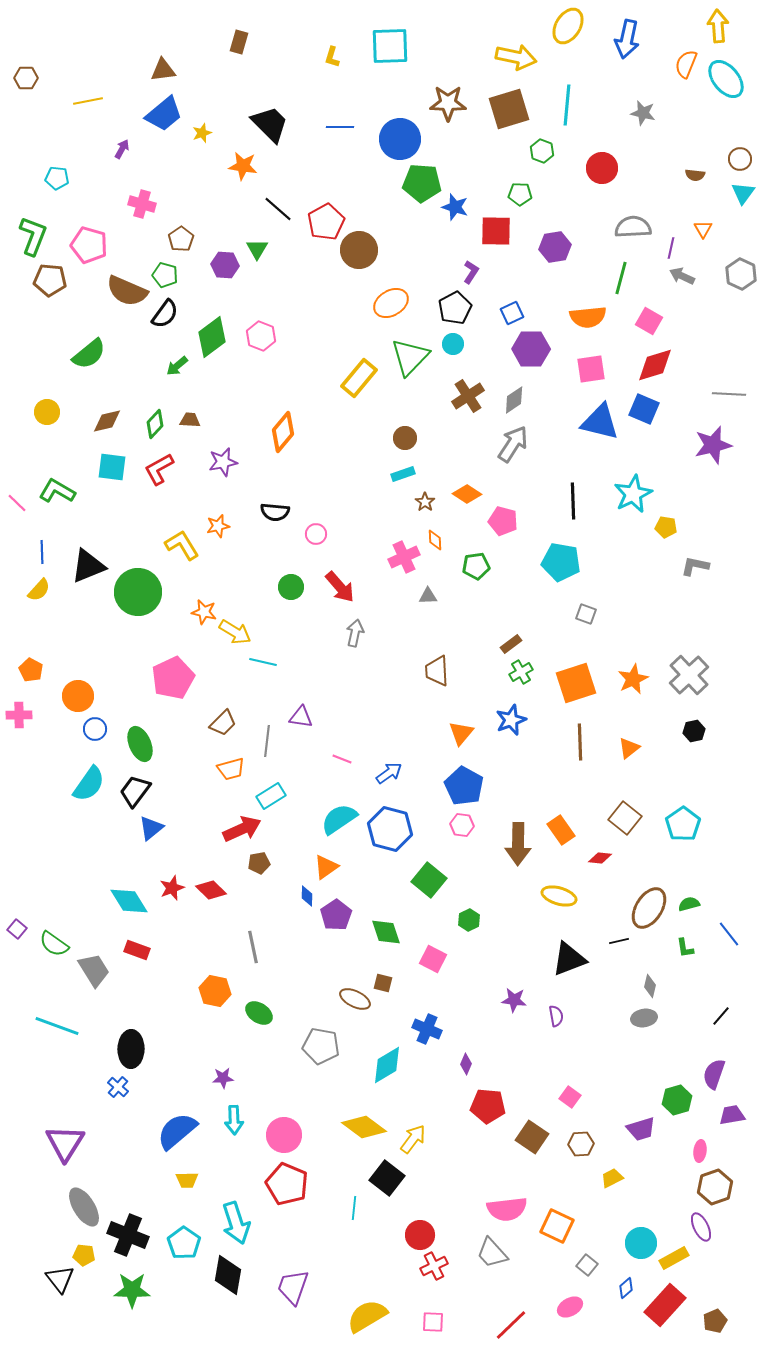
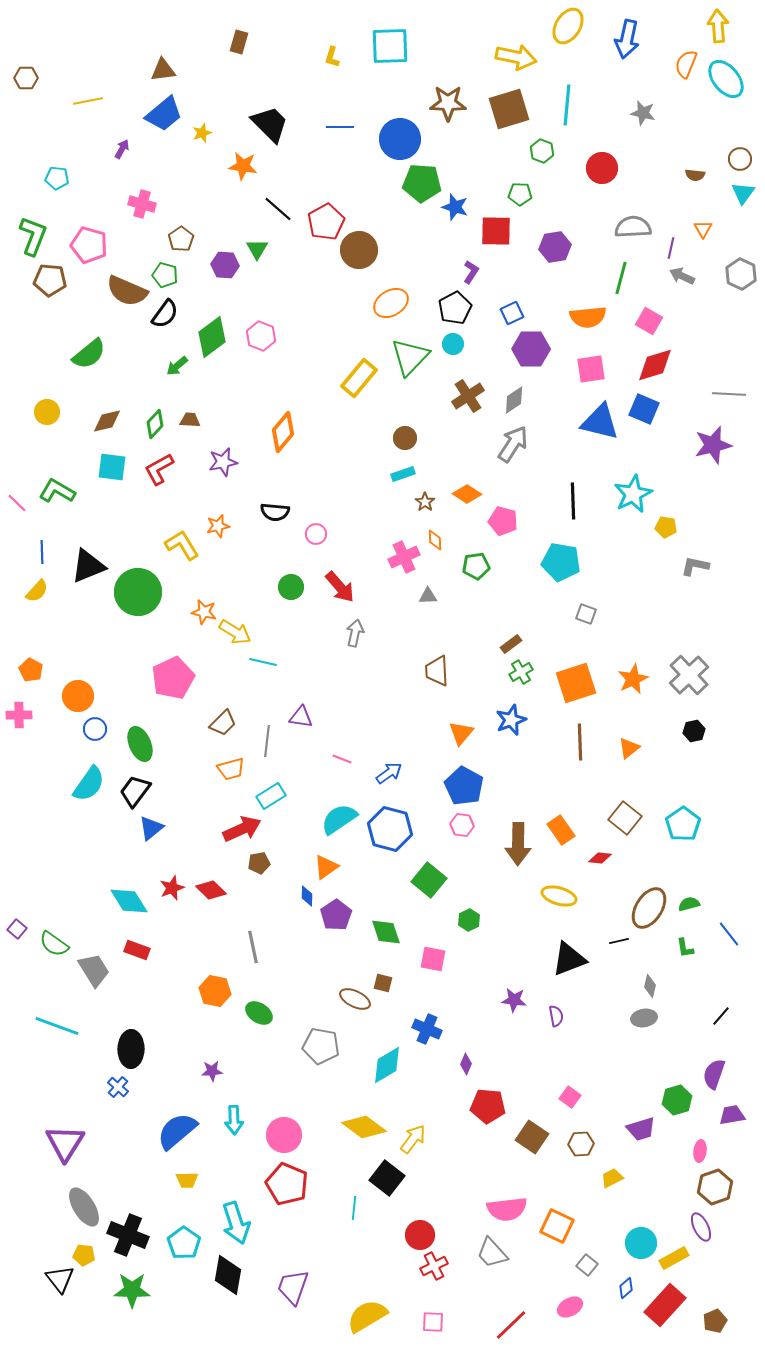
yellow semicircle at (39, 590): moved 2 px left, 1 px down
pink square at (433, 959): rotated 16 degrees counterclockwise
purple star at (223, 1078): moved 11 px left, 7 px up
